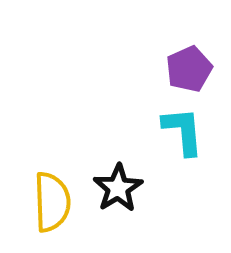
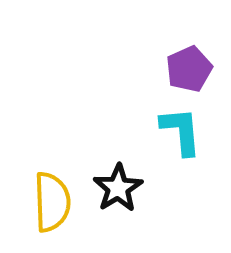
cyan L-shape: moved 2 px left
